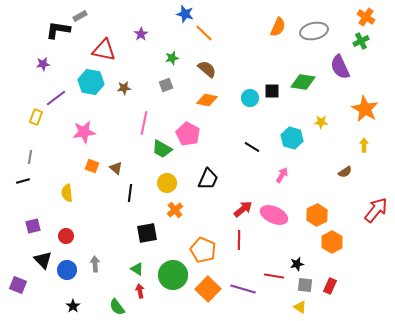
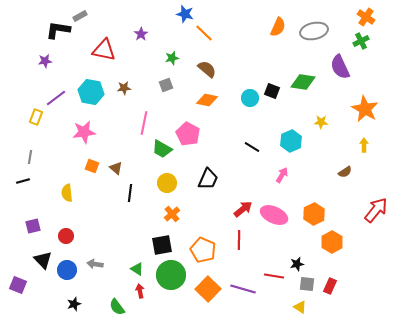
purple star at (43, 64): moved 2 px right, 3 px up
cyan hexagon at (91, 82): moved 10 px down
black square at (272, 91): rotated 21 degrees clockwise
cyan hexagon at (292, 138): moved 1 px left, 3 px down; rotated 20 degrees clockwise
orange cross at (175, 210): moved 3 px left, 4 px down
orange hexagon at (317, 215): moved 3 px left, 1 px up
black square at (147, 233): moved 15 px right, 12 px down
gray arrow at (95, 264): rotated 77 degrees counterclockwise
green circle at (173, 275): moved 2 px left
gray square at (305, 285): moved 2 px right, 1 px up
black star at (73, 306): moved 1 px right, 2 px up; rotated 16 degrees clockwise
